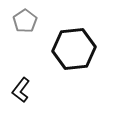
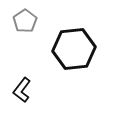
black L-shape: moved 1 px right
